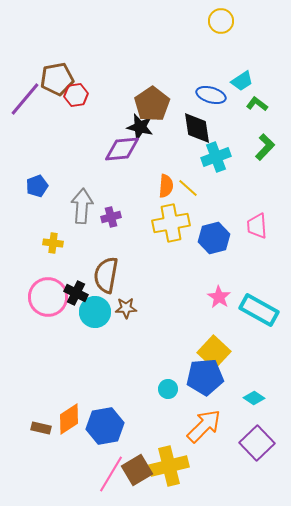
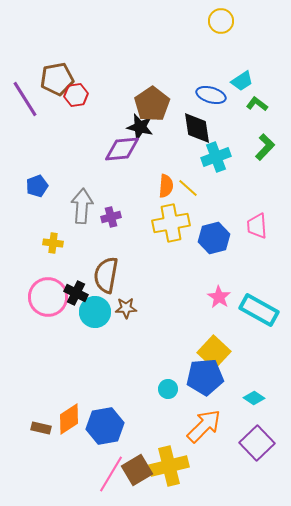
purple line at (25, 99): rotated 72 degrees counterclockwise
